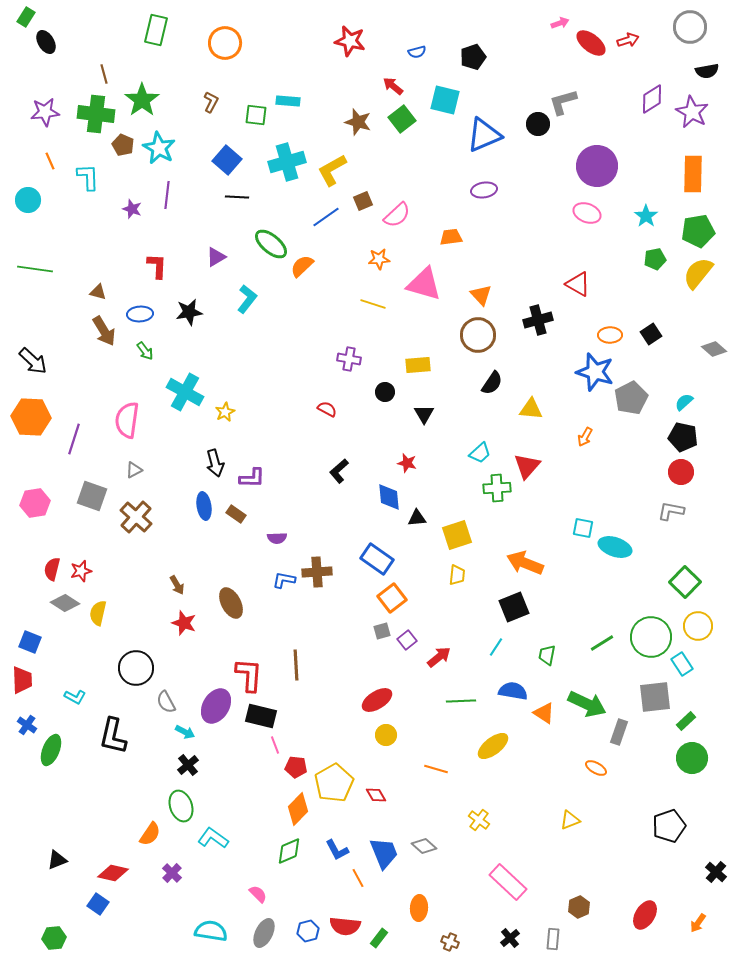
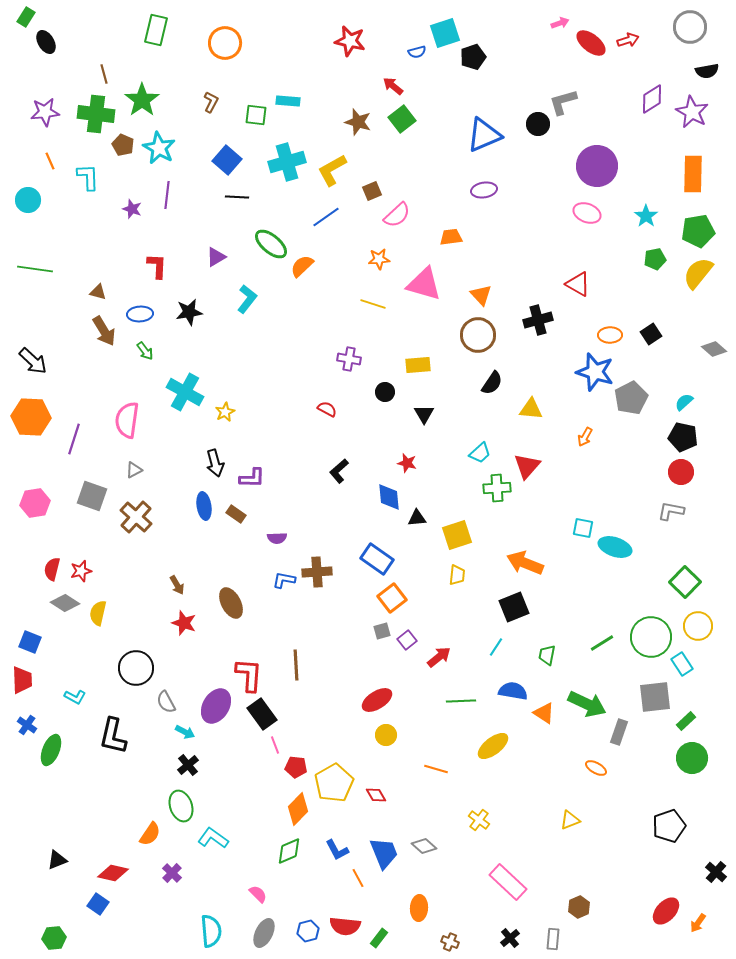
cyan square at (445, 100): moved 67 px up; rotated 32 degrees counterclockwise
brown square at (363, 201): moved 9 px right, 10 px up
black rectangle at (261, 716): moved 1 px right, 2 px up; rotated 40 degrees clockwise
red ellipse at (645, 915): moved 21 px right, 4 px up; rotated 12 degrees clockwise
cyan semicircle at (211, 931): rotated 76 degrees clockwise
